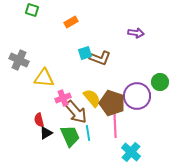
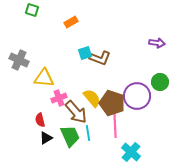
purple arrow: moved 21 px right, 10 px down
pink cross: moved 4 px left
red semicircle: moved 1 px right
black triangle: moved 5 px down
